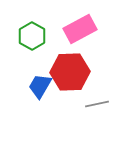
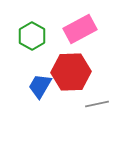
red hexagon: moved 1 px right
